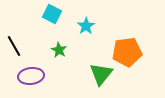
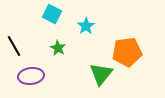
green star: moved 1 px left, 2 px up
